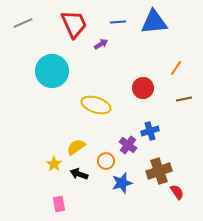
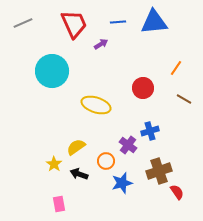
brown line: rotated 42 degrees clockwise
